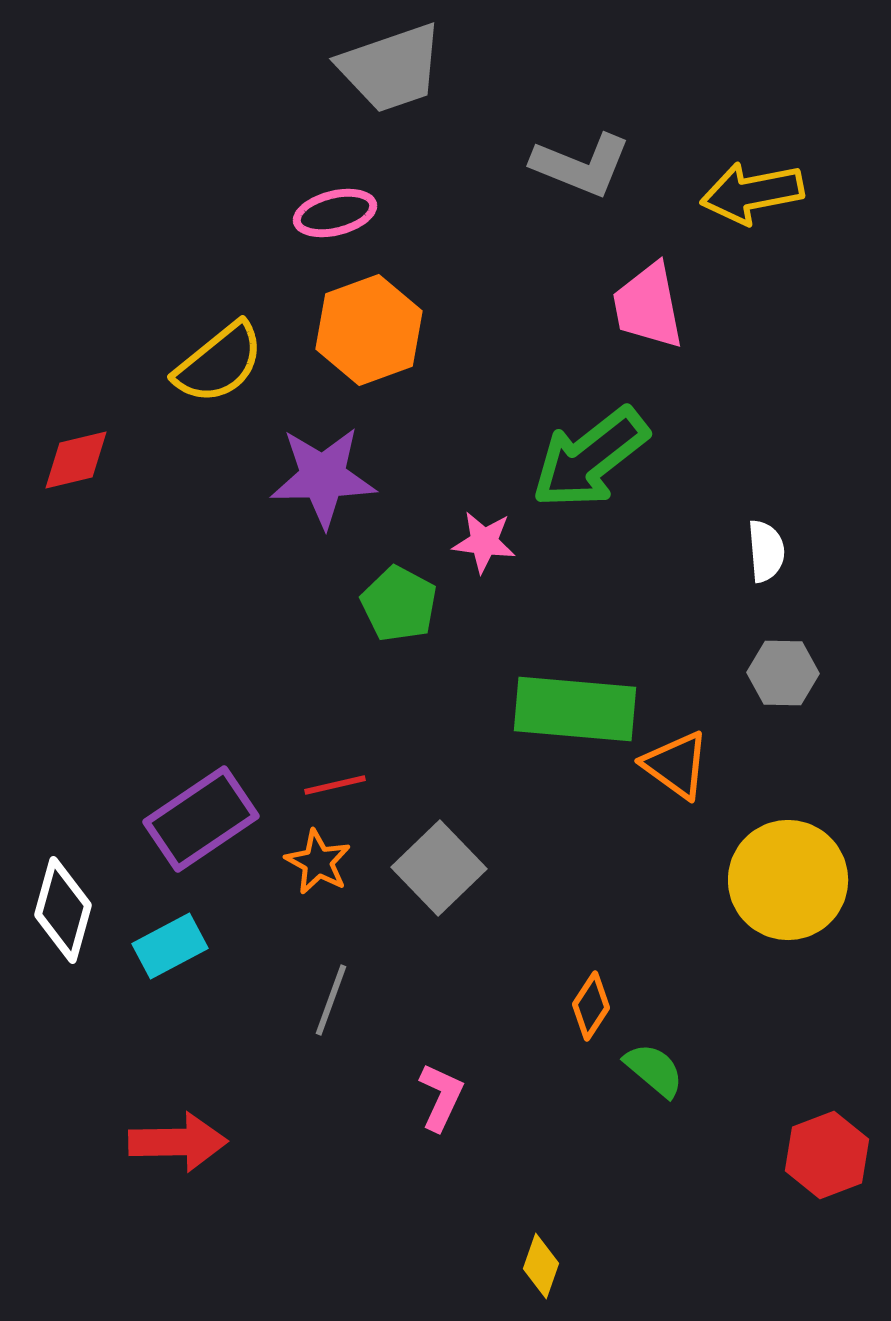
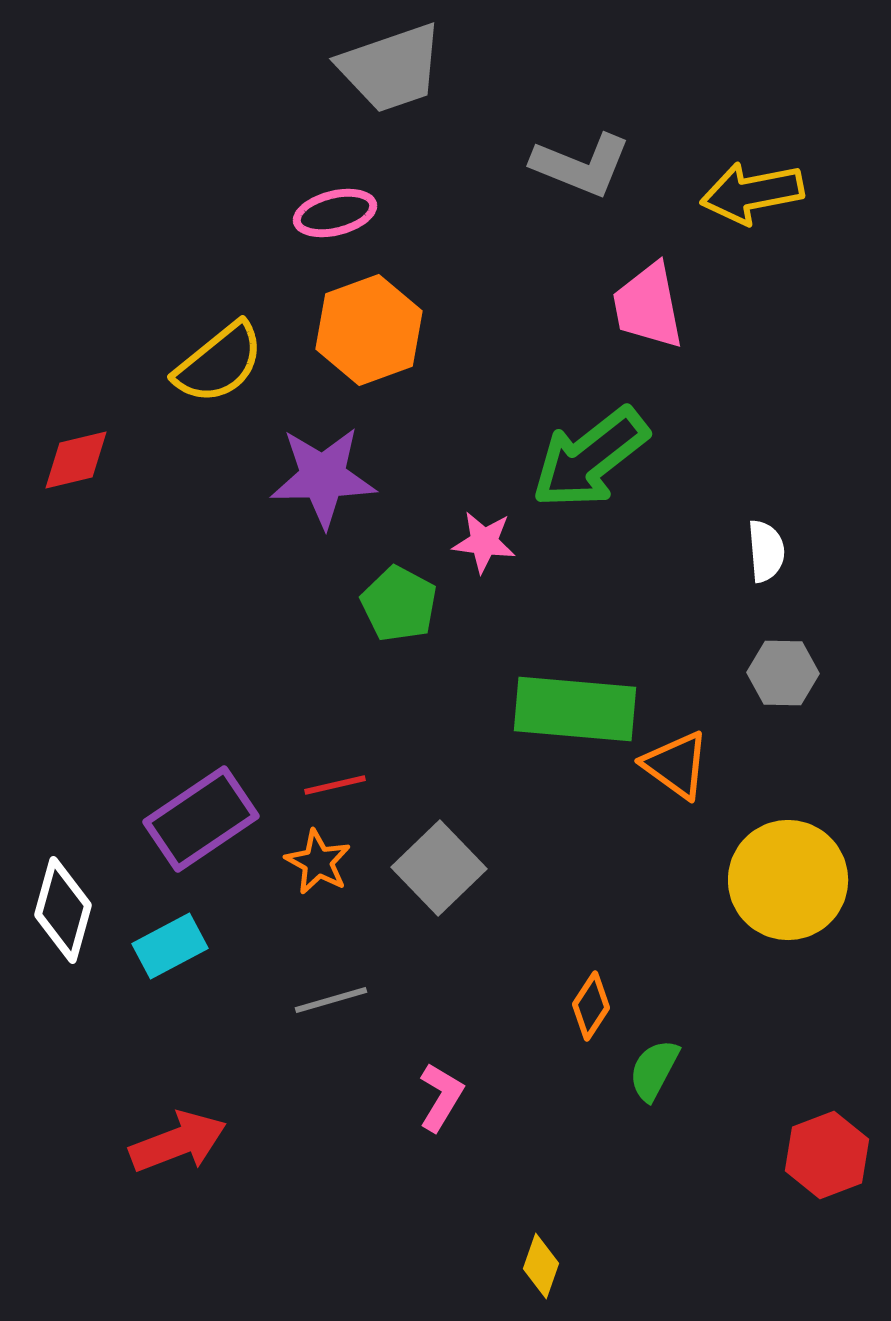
gray line: rotated 54 degrees clockwise
green semicircle: rotated 102 degrees counterclockwise
pink L-shape: rotated 6 degrees clockwise
red arrow: rotated 20 degrees counterclockwise
